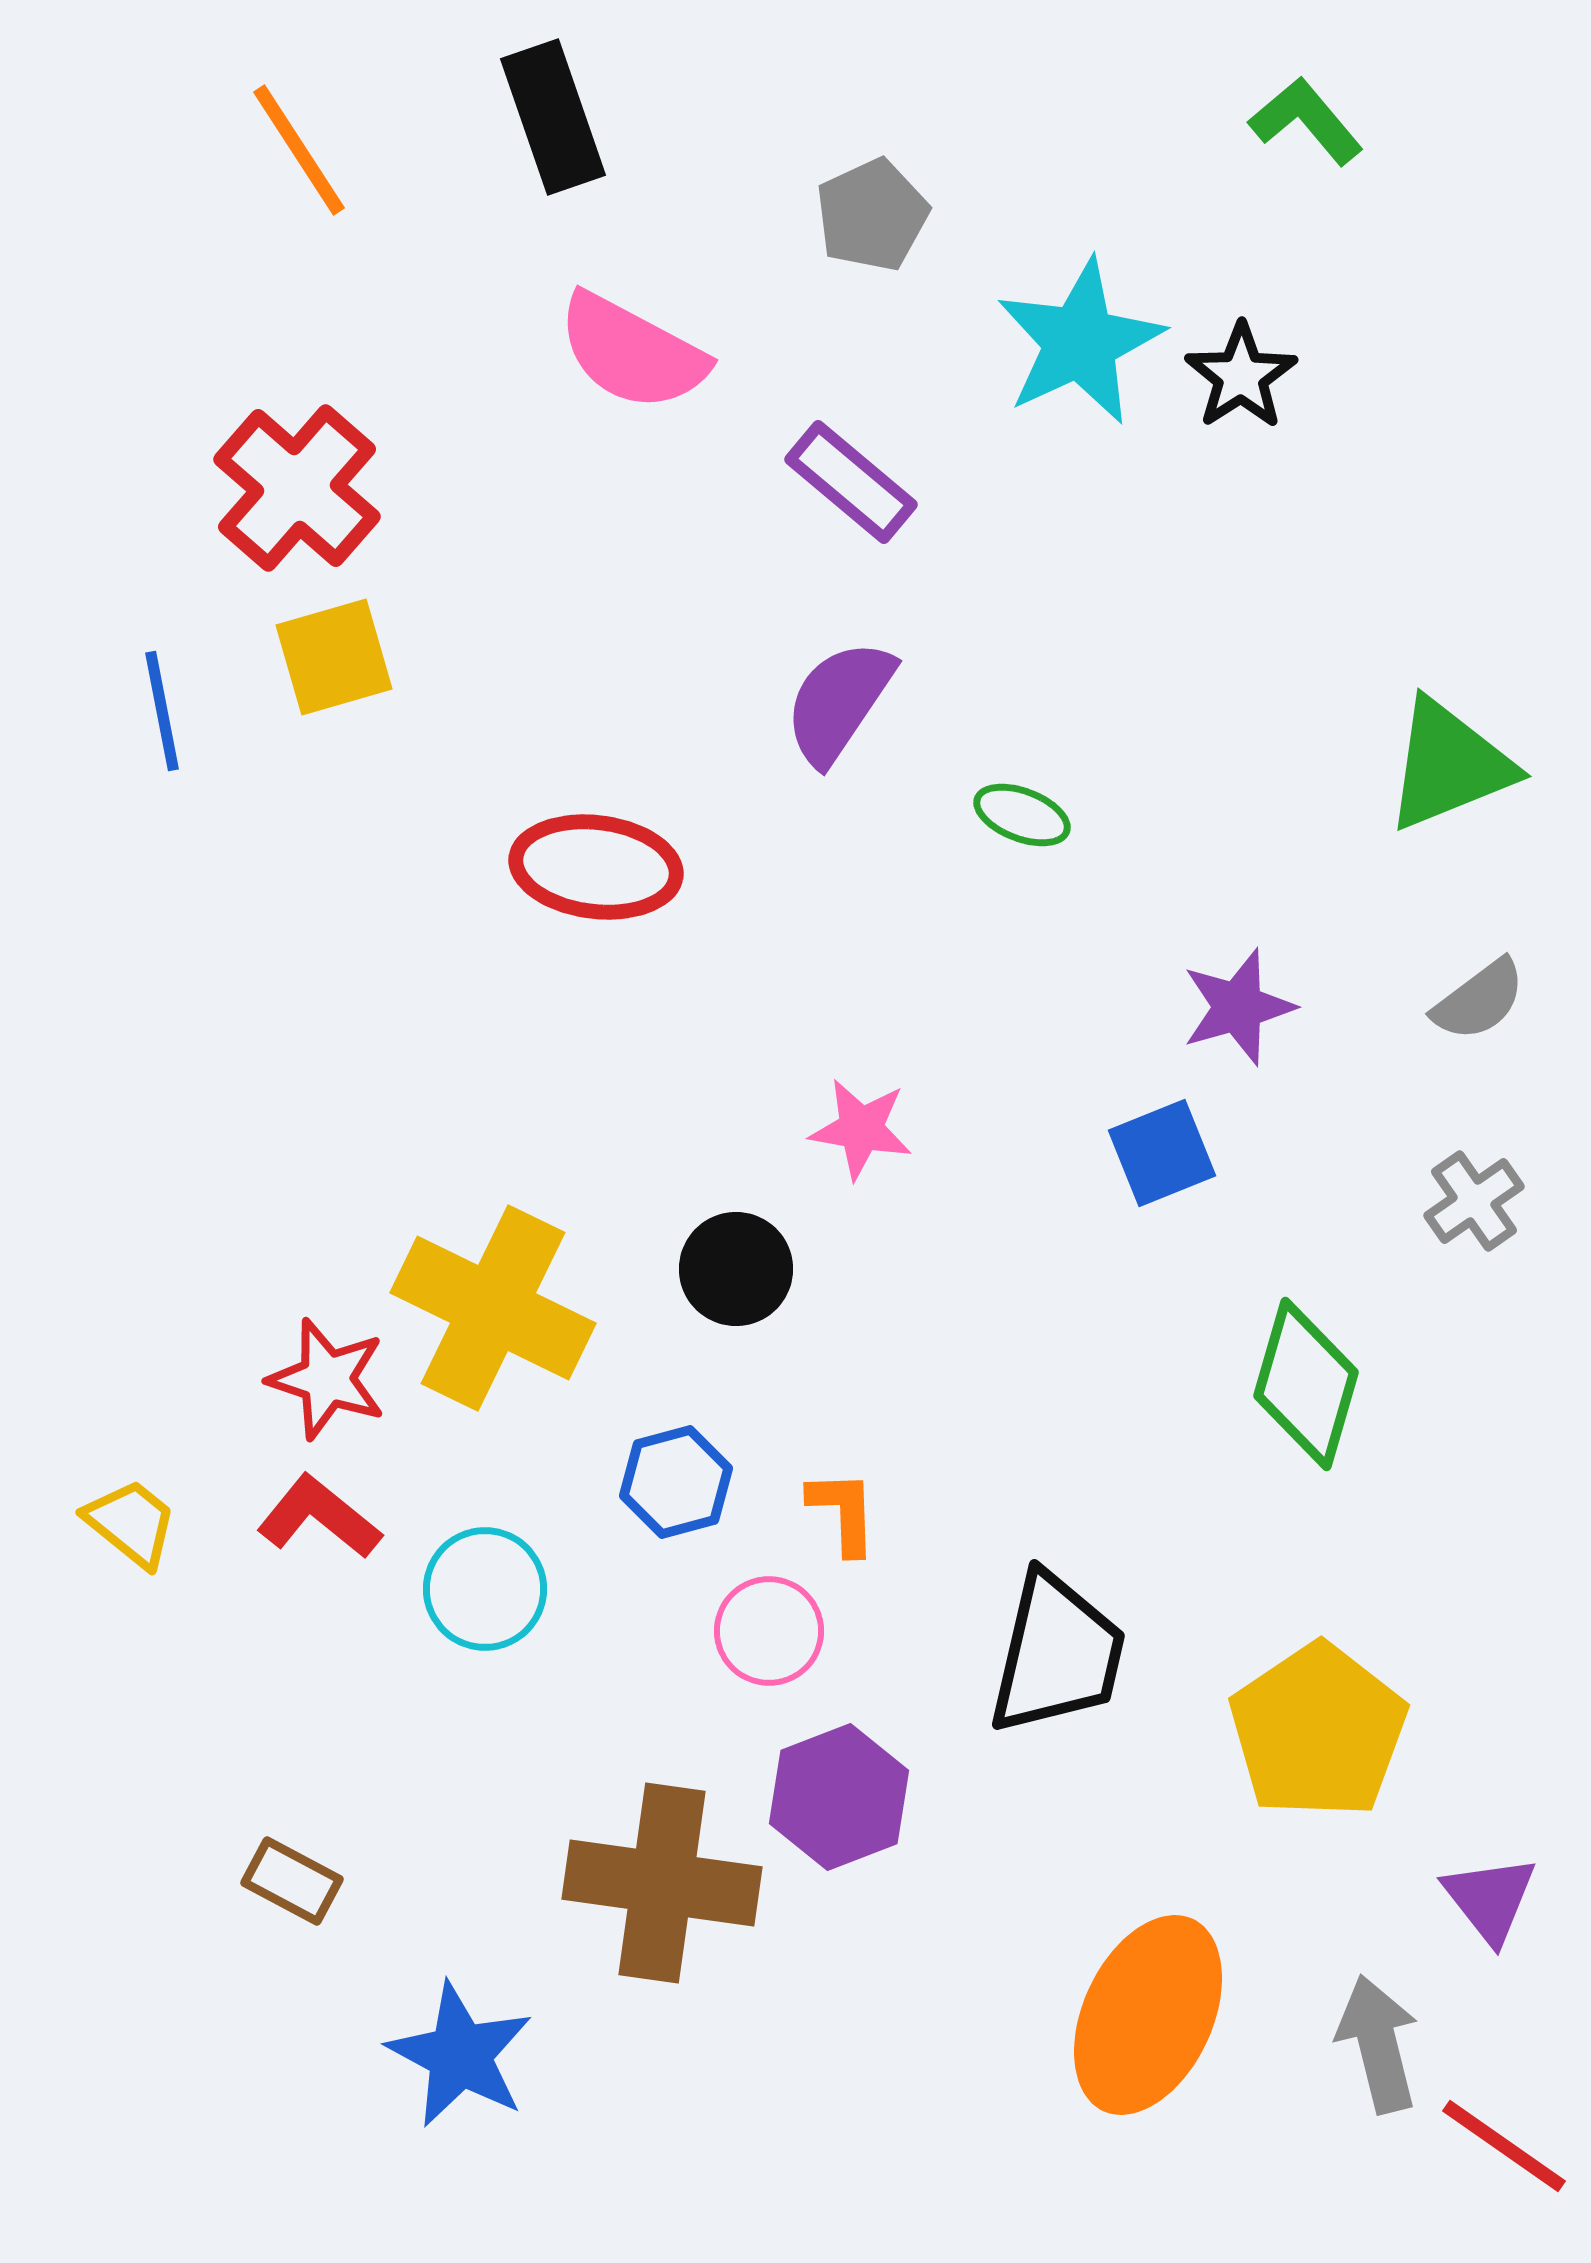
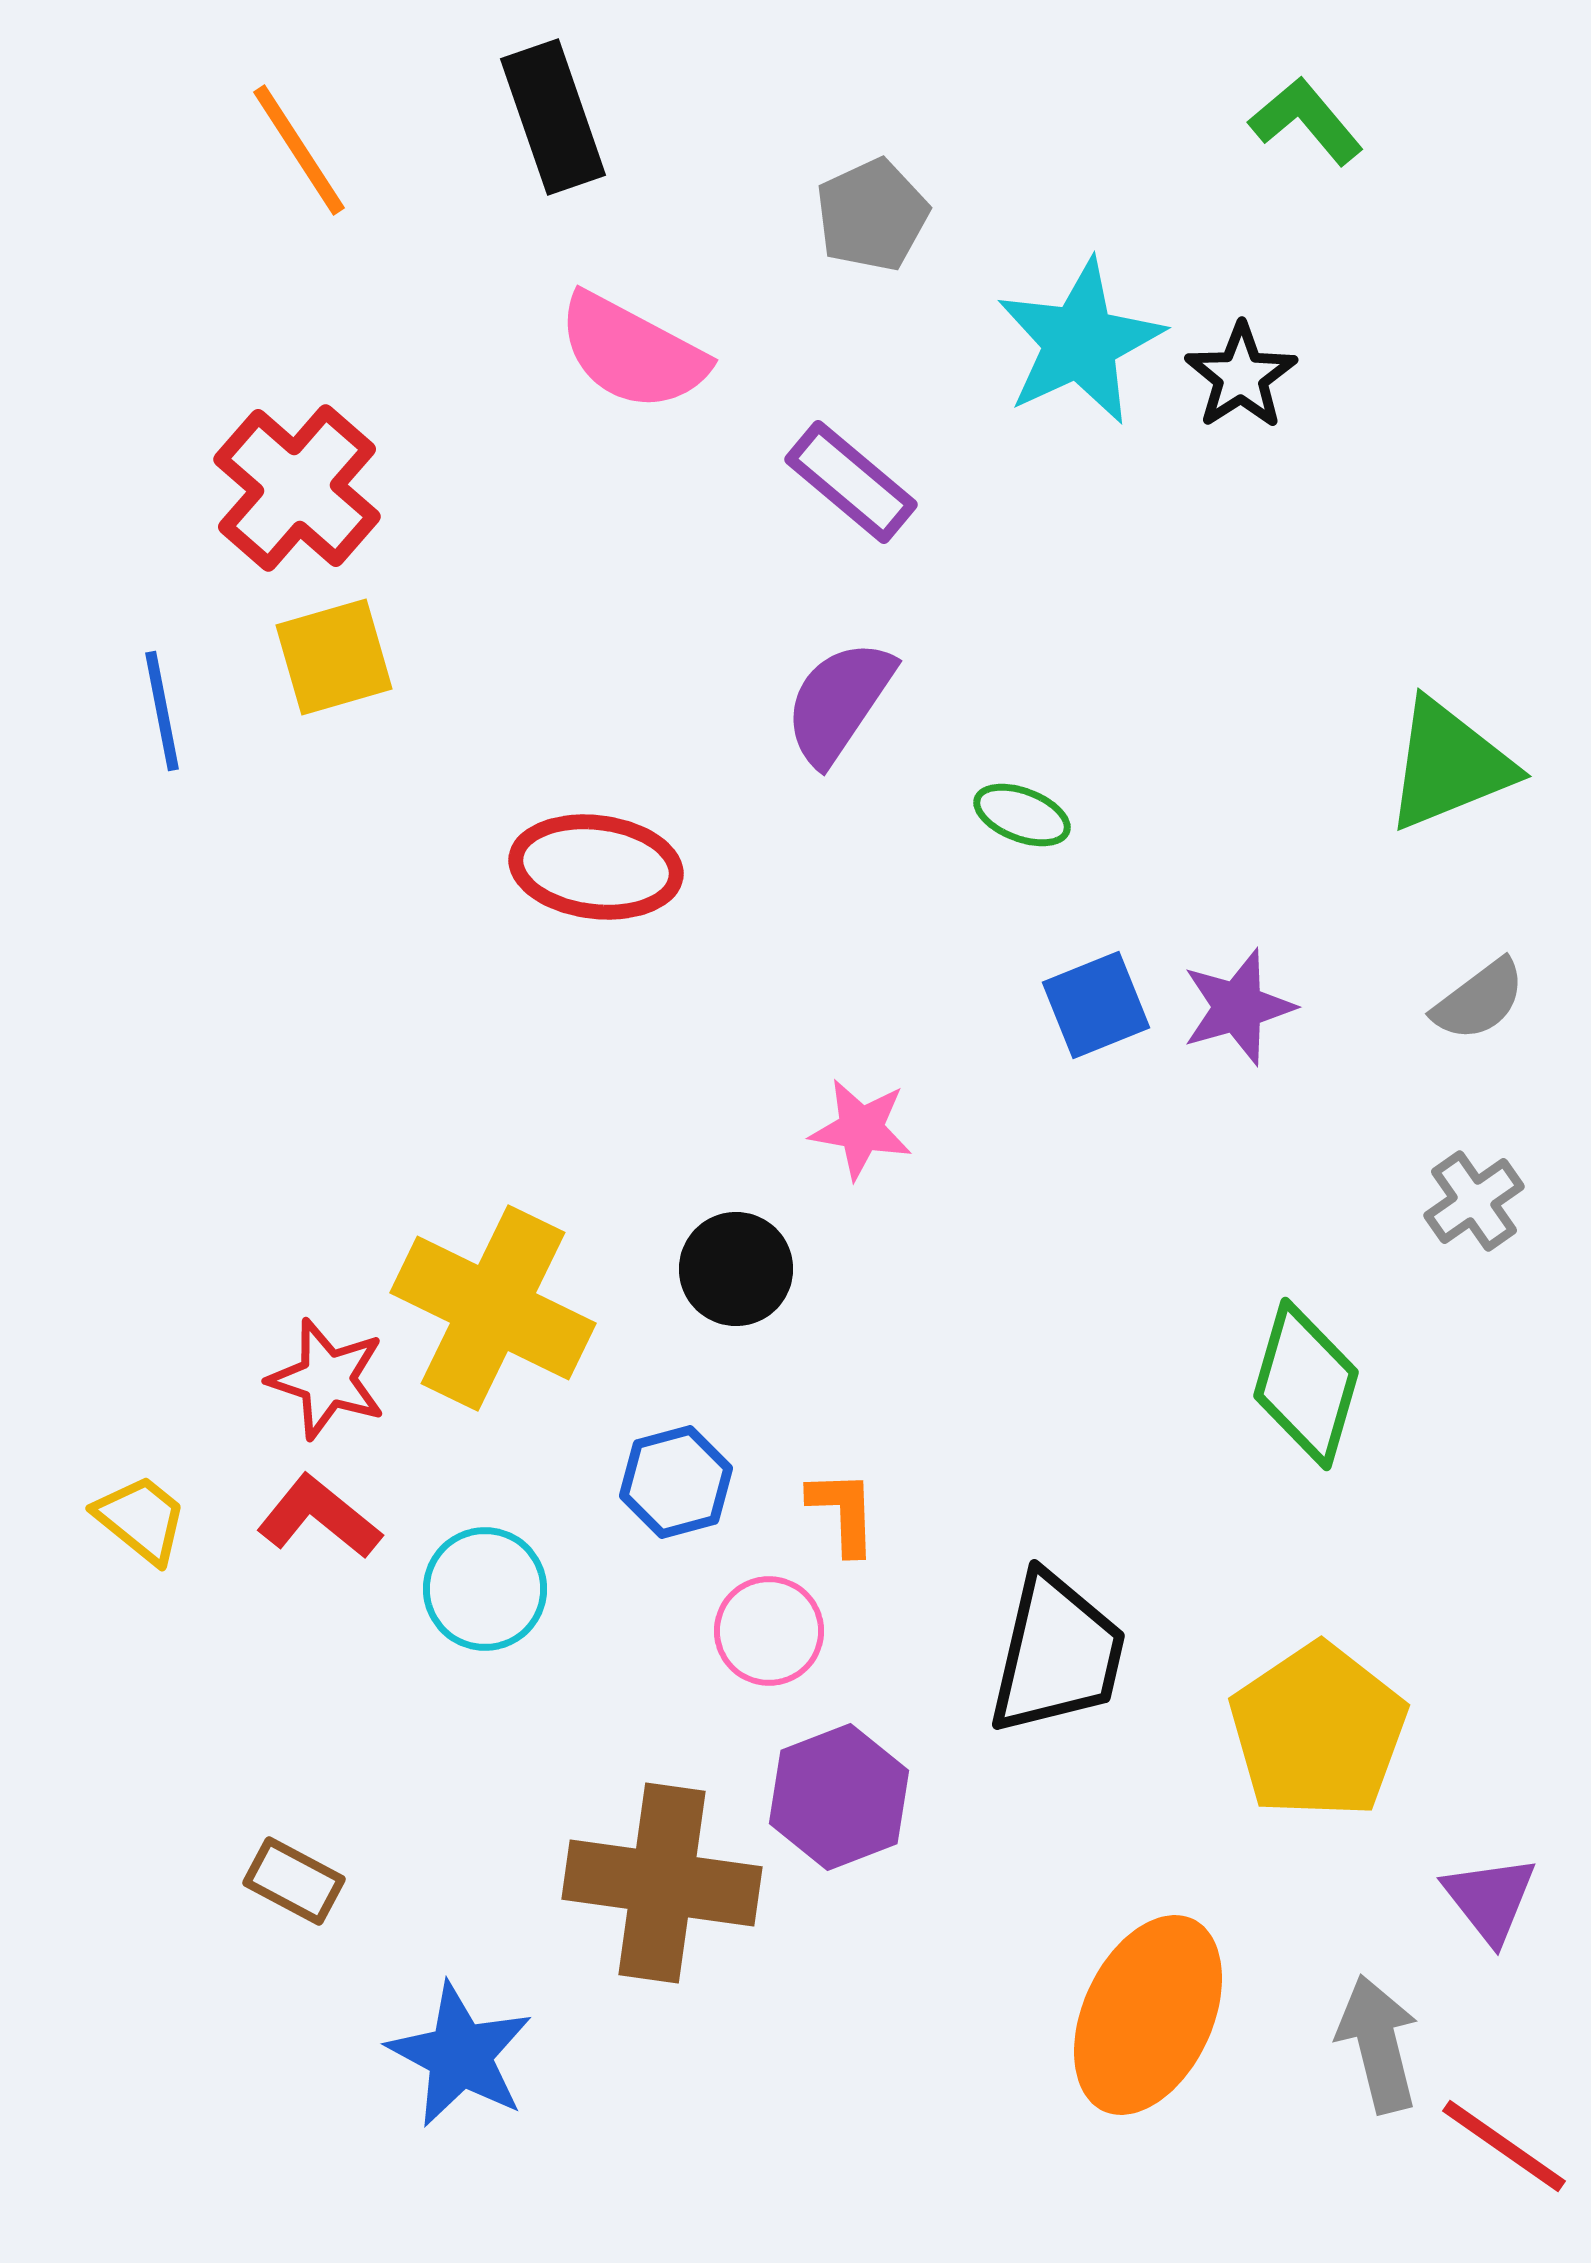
blue square: moved 66 px left, 148 px up
yellow trapezoid: moved 10 px right, 4 px up
brown rectangle: moved 2 px right
